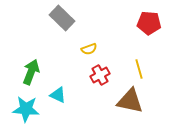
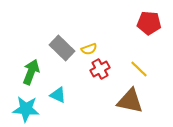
gray rectangle: moved 30 px down
yellow line: rotated 30 degrees counterclockwise
red cross: moved 6 px up
